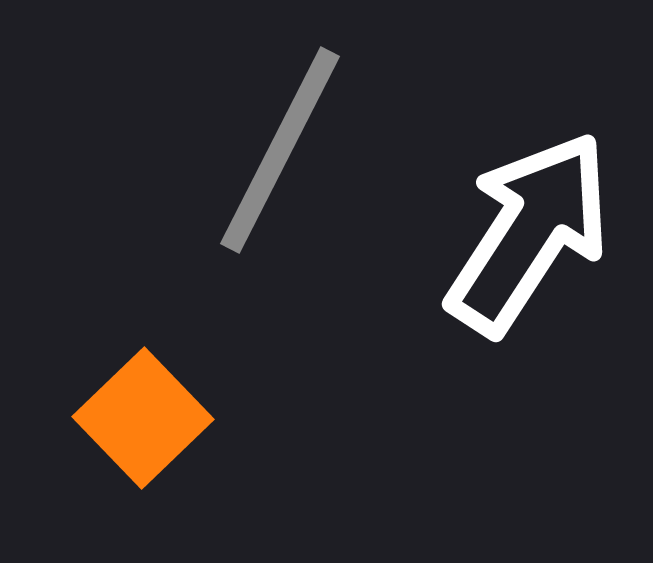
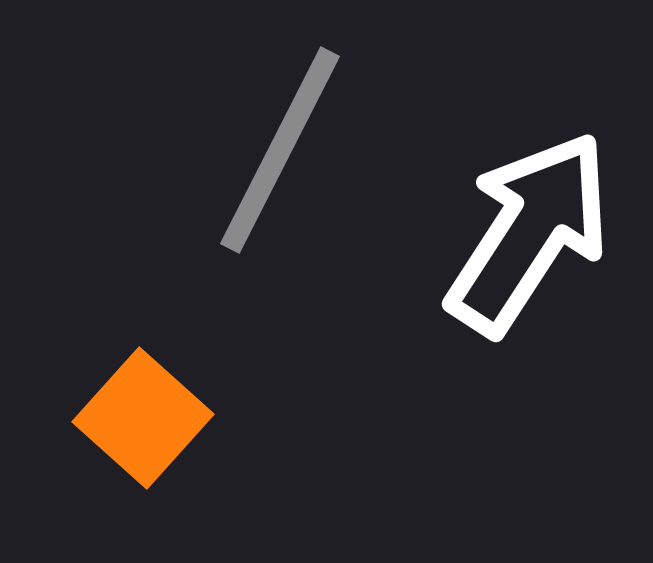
orange square: rotated 4 degrees counterclockwise
